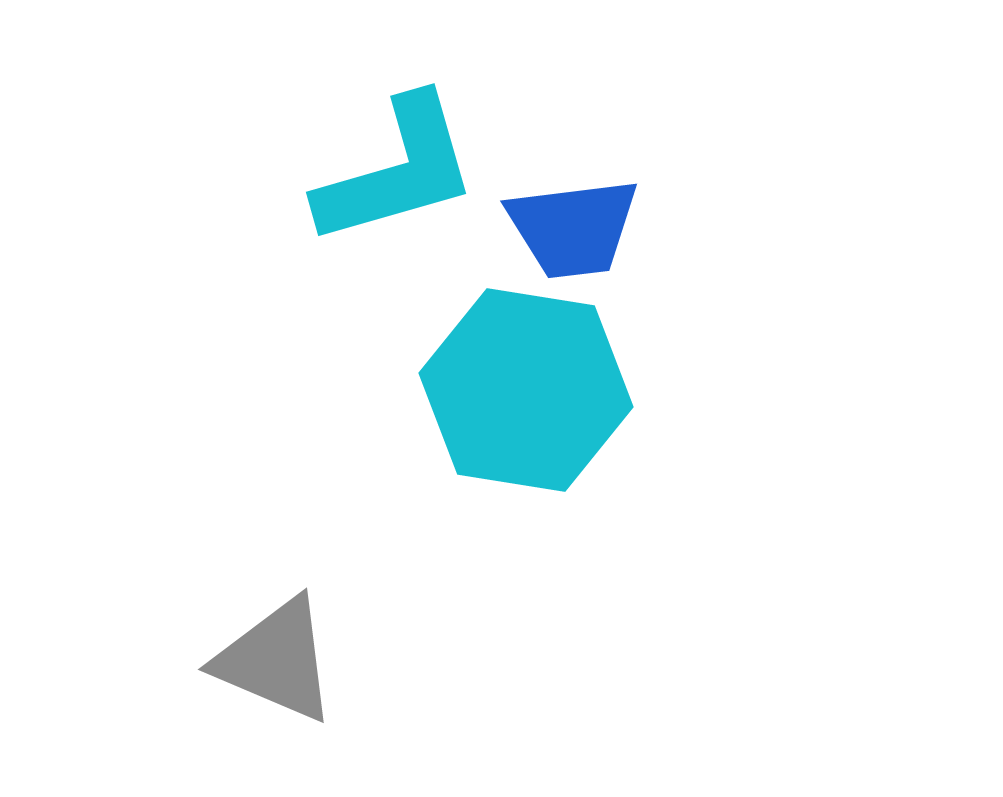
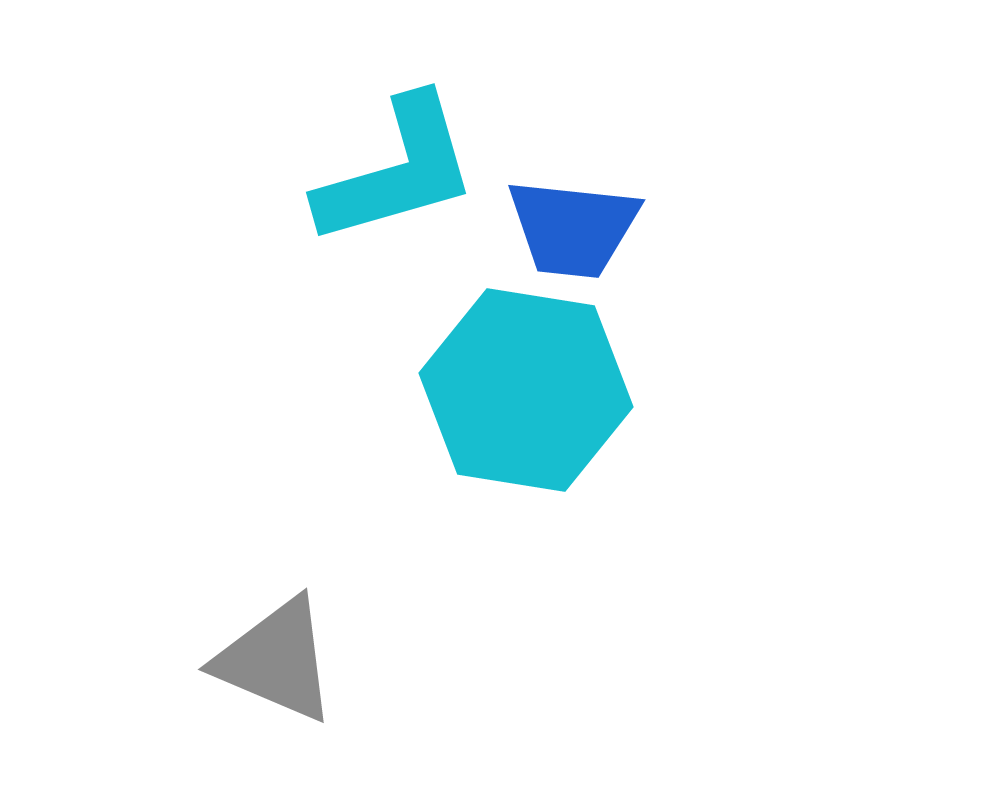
blue trapezoid: rotated 13 degrees clockwise
